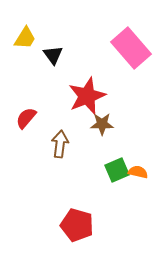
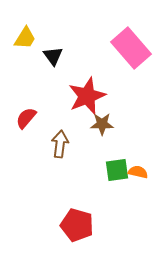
black triangle: moved 1 px down
green square: rotated 15 degrees clockwise
